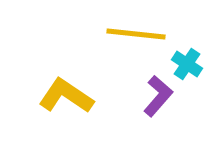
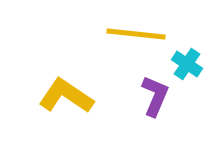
purple L-shape: moved 3 px left; rotated 18 degrees counterclockwise
